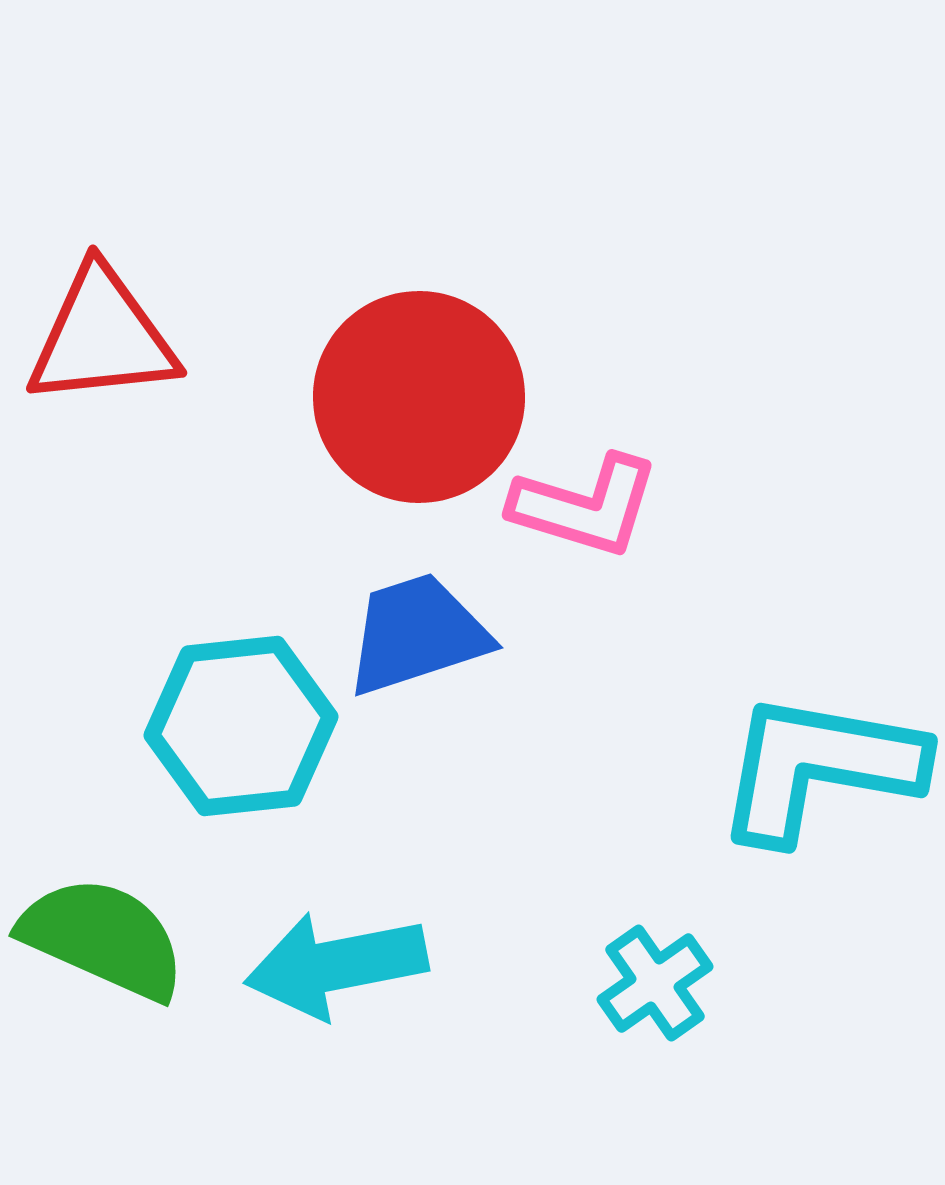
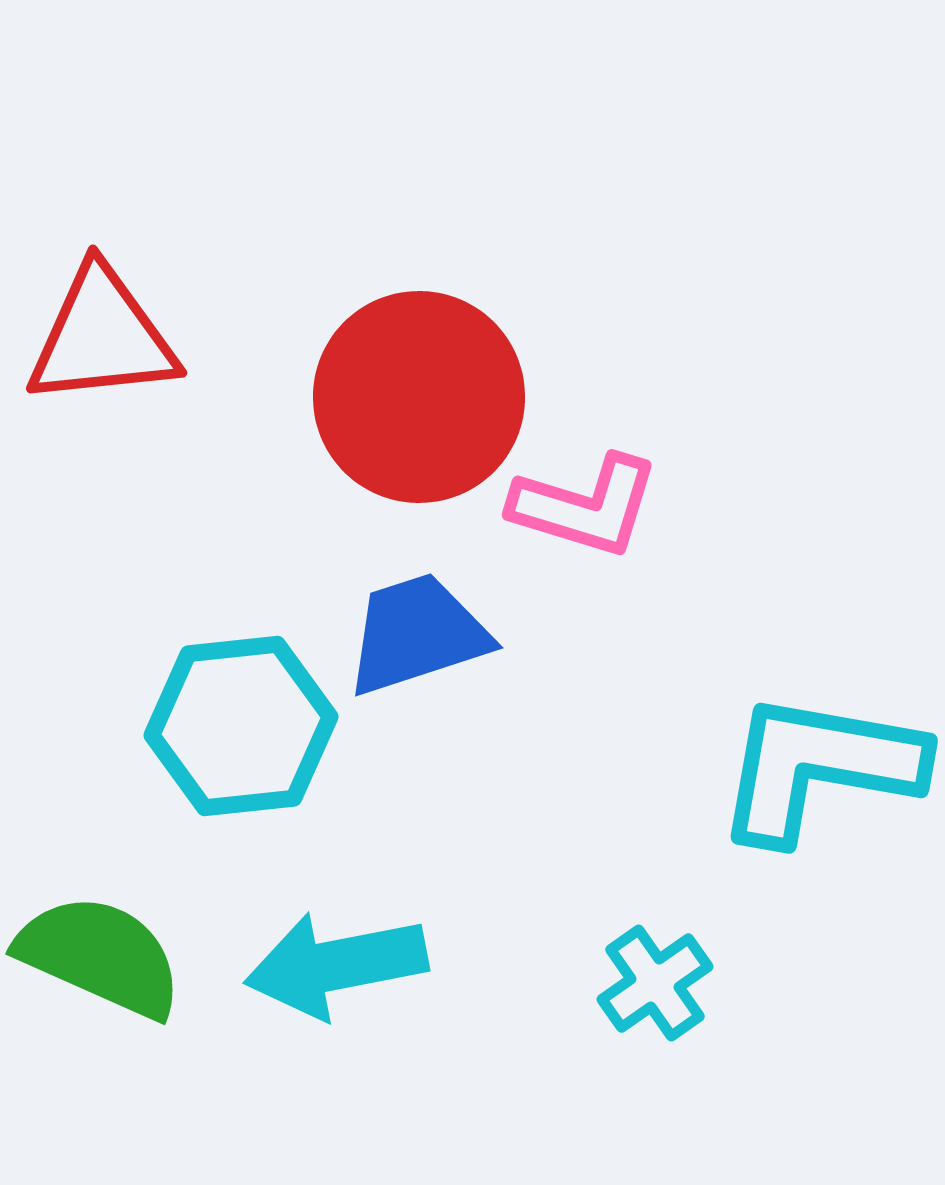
green semicircle: moved 3 px left, 18 px down
